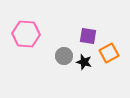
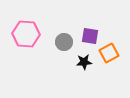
purple square: moved 2 px right
gray circle: moved 14 px up
black star: rotated 21 degrees counterclockwise
